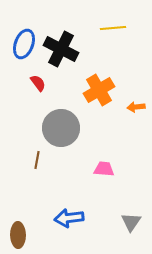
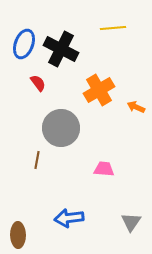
orange arrow: rotated 30 degrees clockwise
